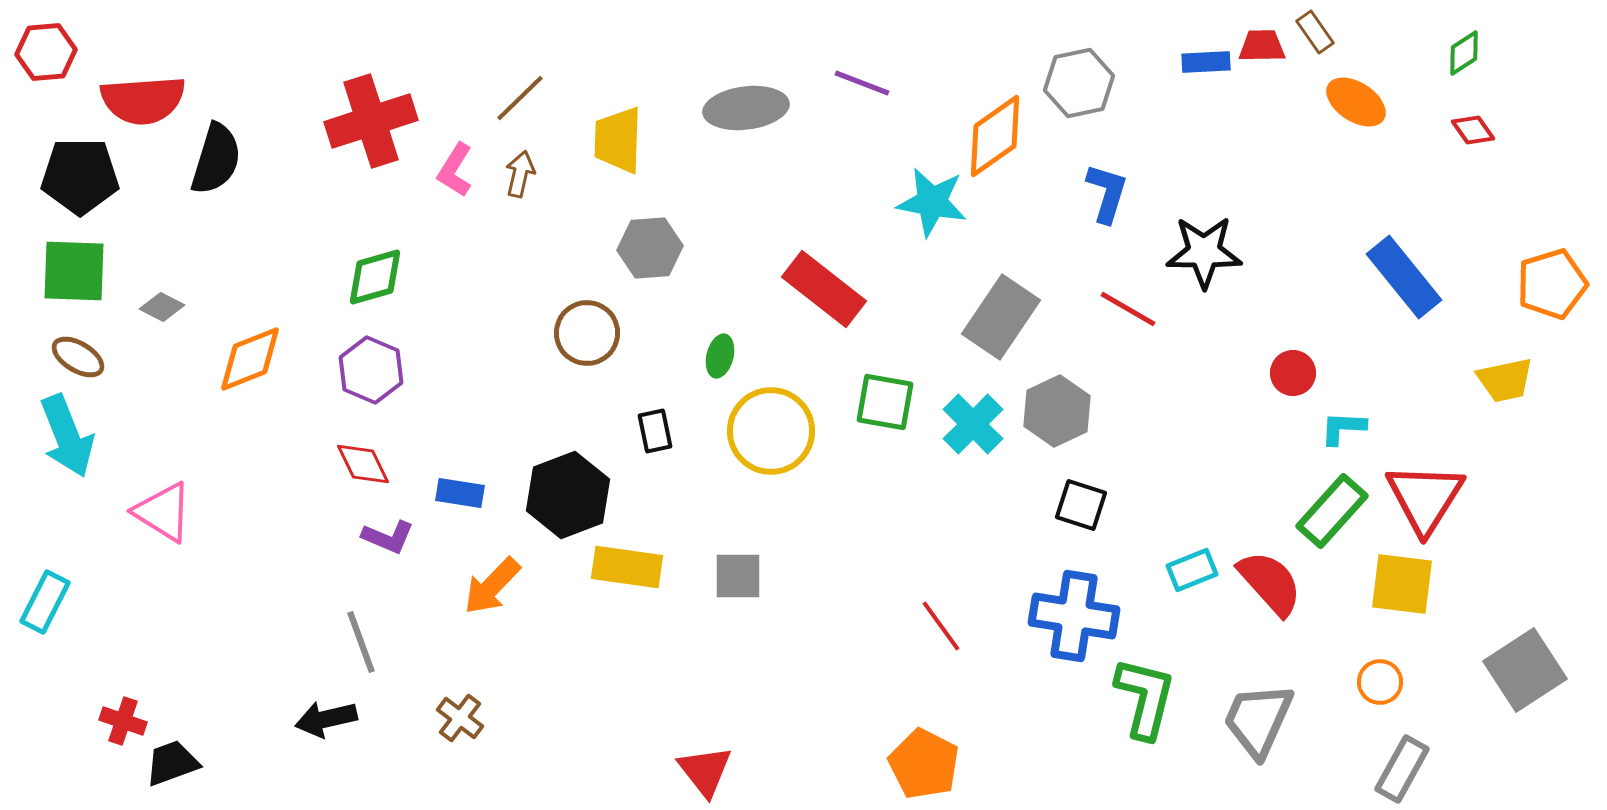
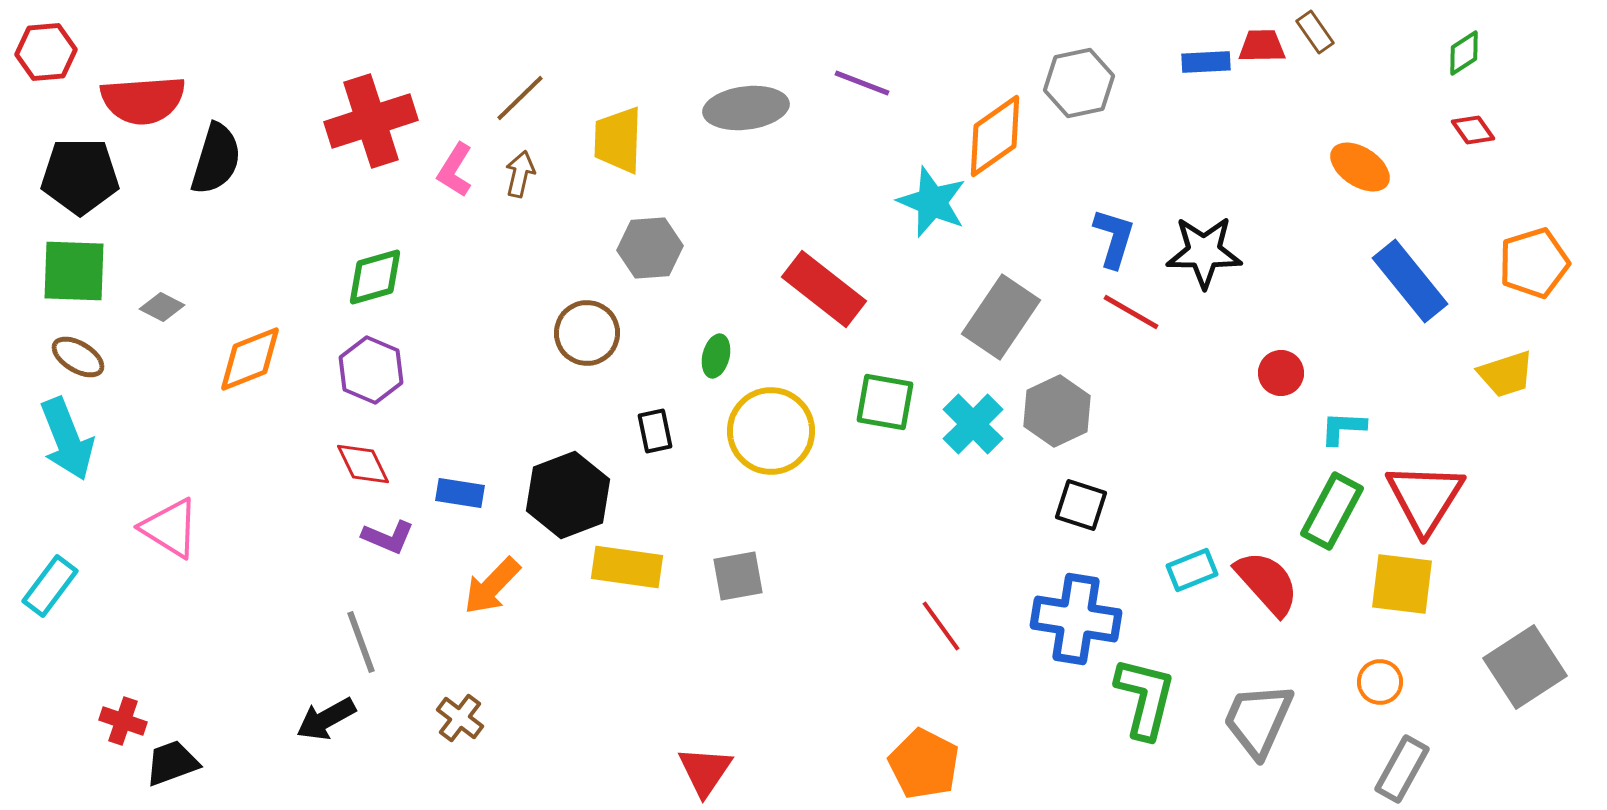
orange ellipse at (1356, 102): moved 4 px right, 65 px down
blue L-shape at (1107, 193): moved 7 px right, 45 px down
cyan star at (932, 202): rotated 12 degrees clockwise
blue rectangle at (1404, 277): moved 6 px right, 4 px down
orange pentagon at (1552, 284): moved 18 px left, 21 px up
red line at (1128, 309): moved 3 px right, 3 px down
green ellipse at (720, 356): moved 4 px left
red circle at (1293, 373): moved 12 px left
yellow trapezoid at (1505, 380): moved 1 px right, 6 px up; rotated 6 degrees counterclockwise
cyan arrow at (67, 436): moved 3 px down
green rectangle at (1332, 511): rotated 14 degrees counterclockwise
pink triangle at (163, 512): moved 7 px right, 16 px down
gray square at (738, 576): rotated 10 degrees counterclockwise
red semicircle at (1270, 583): moved 3 px left
cyan rectangle at (45, 602): moved 5 px right, 16 px up; rotated 10 degrees clockwise
blue cross at (1074, 616): moved 2 px right, 3 px down
gray square at (1525, 670): moved 3 px up
black arrow at (326, 719): rotated 16 degrees counterclockwise
red triangle at (705, 771): rotated 12 degrees clockwise
